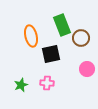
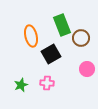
black square: rotated 18 degrees counterclockwise
